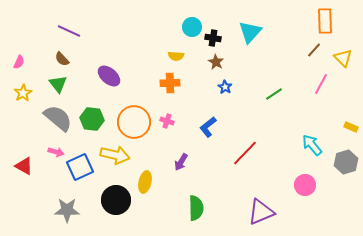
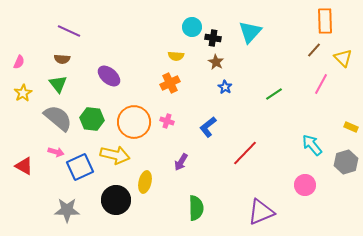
brown semicircle: rotated 42 degrees counterclockwise
orange cross: rotated 24 degrees counterclockwise
